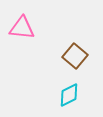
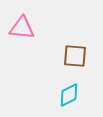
brown square: rotated 35 degrees counterclockwise
